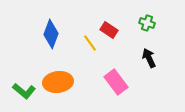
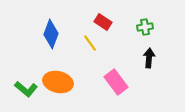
green cross: moved 2 px left, 4 px down; rotated 28 degrees counterclockwise
red rectangle: moved 6 px left, 8 px up
black arrow: rotated 30 degrees clockwise
orange ellipse: rotated 20 degrees clockwise
green L-shape: moved 2 px right, 2 px up
